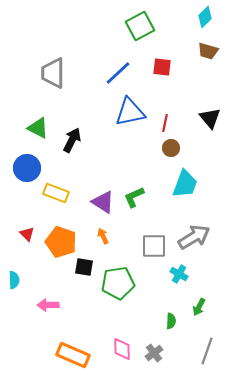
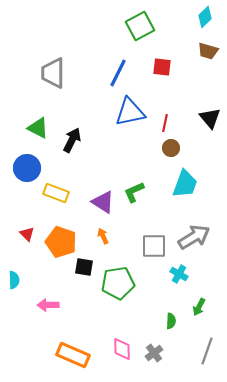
blue line: rotated 20 degrees counterclockwise
green L-shape: moved 5 px up
